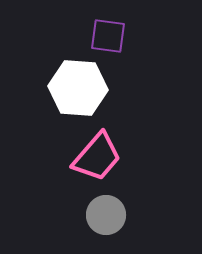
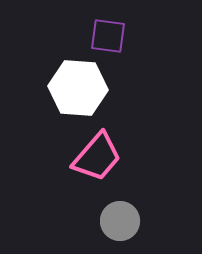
gray circle: moved 14 px right, 6 px down
